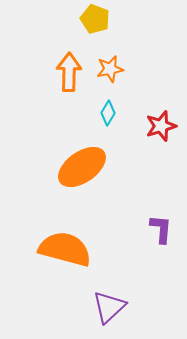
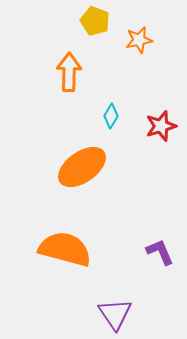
yellow pentagon: moved 2 px down
orange star: moved 29 px right, 29 px up
cyan diamond: moved 3 px right, 3 px down
purple L-shape: moved 1 px left, 23 px down; rotated 28 degrees counterclockwise
purple triangle: moved 6 px right, 7 px down; rotated 21 degrees counterclockwise
